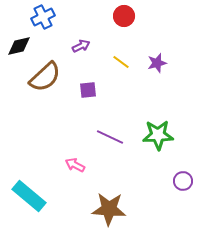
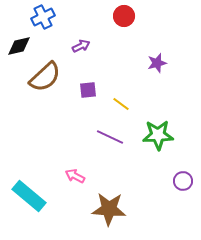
yellow line: moved 42 px down
pink arrow: moved 11 px down
